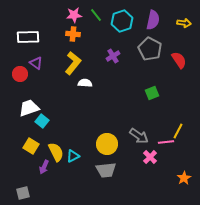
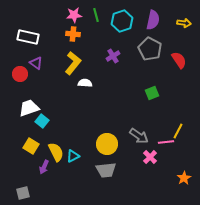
green line: rotated 24 degrees clockwise
white rectangle: rotated 15 degrees clockwise
